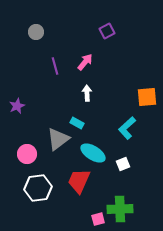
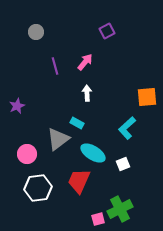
green cross: rotated 25 degrees counterclockwise
